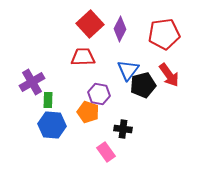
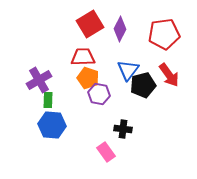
red square: rotated 12 degrees clockwise
purple cross: moved 7 px right, 2 px up
orange pentagon: moved 34 px up
